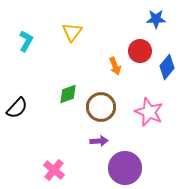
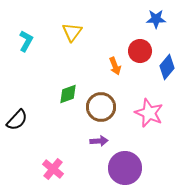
black semicircle: moved 12 px down
pink star: moved 1 px down
pink cross: moved 1 px left, 1 px up
